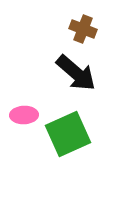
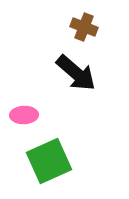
brown cross: moved 1 px right, 2 px up
green square: moved 19 px left, 27 px down
